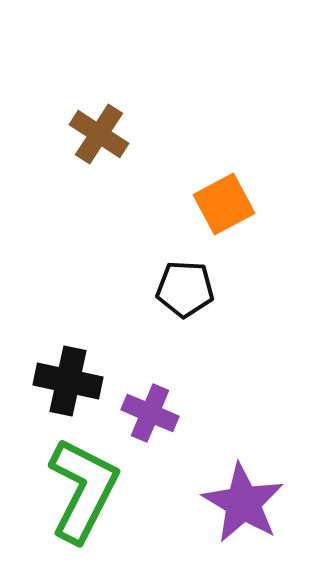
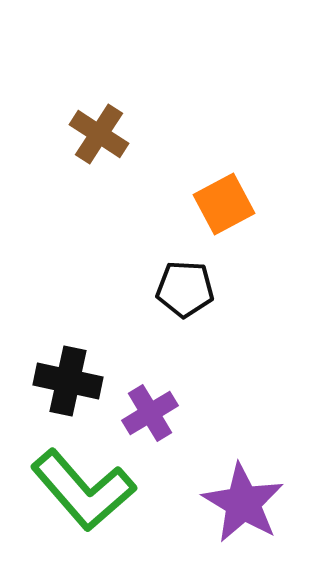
purple cross: rotated 36 degrees clockwise
green L-shape: rotated 112 degrees clockwise
